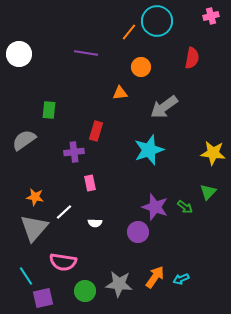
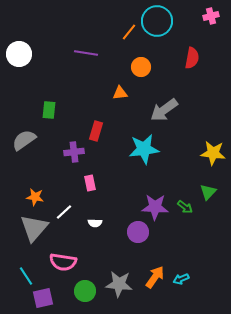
gray arrow: moved 3 px down
cyan star: moved 5 px left, 1 px up; rotated 12 degrees clockwise
purple star: rotated 16 degrees counterclockwise
